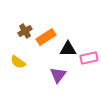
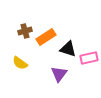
brown cross: rotated 16 degrees clockwise
black triangle: rotated 18 degrees clockwise
yellow semicircle: moved 2 px right, 1 px down
purple triangle: moved 1 px right, 1 px up
